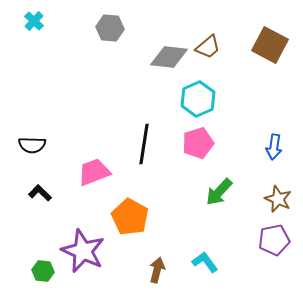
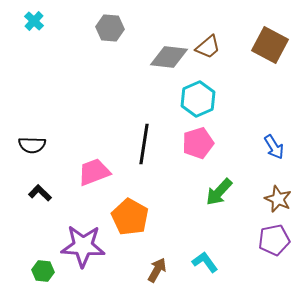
blue arrow: rotated 40 degrees counterclockwise
purple star: moved 5 px up; rotated 21 degrees counterclockwise
brown arrow: rotated 15 degrees clockwise
